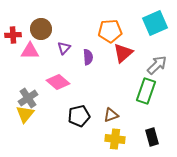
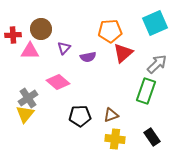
purple semicircle: rotated 84 degrees clockwise
gray arrow: moved 1 px up
black pentagon: moved 1 px right; rotated 10 degrees clockwise
black rectangle: rotated 18 degrees counterclockwise
